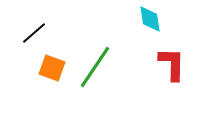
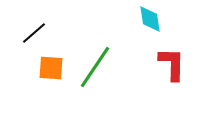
orange square: moved 1 px left; rotated 16 degrees counterclockwise
